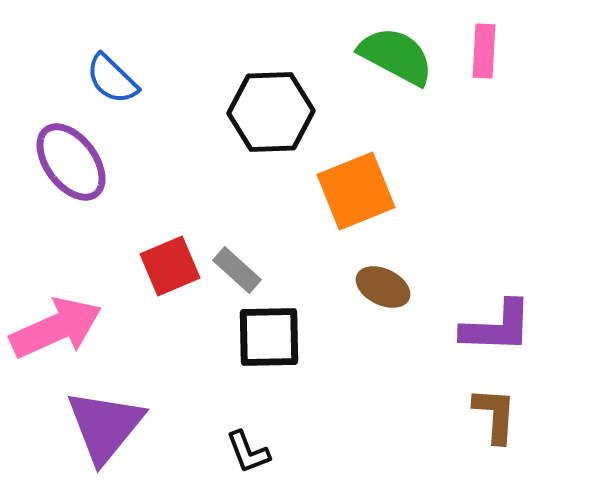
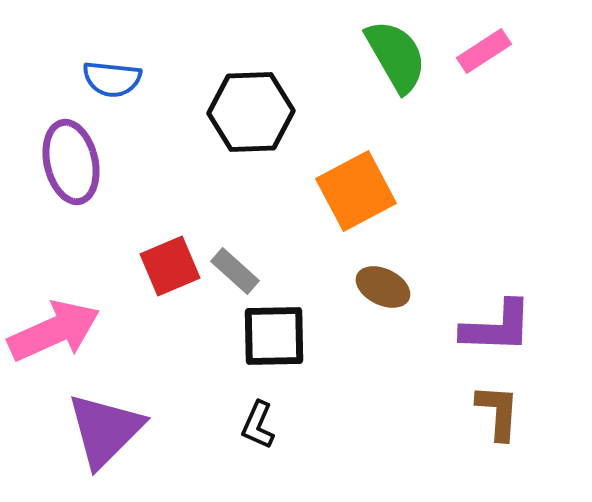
pink rectangle: rotated 54 degrees clockwise
green semicircle: rotated 32 degrees clockwise
blue semicircle: rotated 38 degrees counterclockwise
black hexagon: moved 20 px left
purple ellipse: rotated 24 degrees clockwise
orange square: rotated 6 degrees counterclockwise
gray rectangle: moved 2 px left, 1 px down
pink arrow: moved 2 px left, 3 px down
black square: moved 5 px right, 1 px up
brown L-shape: moved 3 px right, 3 px up
purple triangle: moved 4 px down; rotated 6 degrees clockwise
black L-shape: moved 10 px right, 27 px up; rotated 45 degrees clockwise
